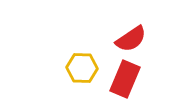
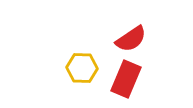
red rectangle: moved 1 px right
